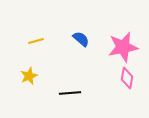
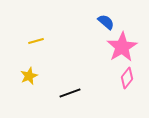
blue semicircle: moved 25 px right, 17 px up
pink star: moved 1 px left; rotated 20 degrees counterclockwise
pink diamond: rotated 30 degrees clockwise
black line: rotated 15 degrees counterclockwise
